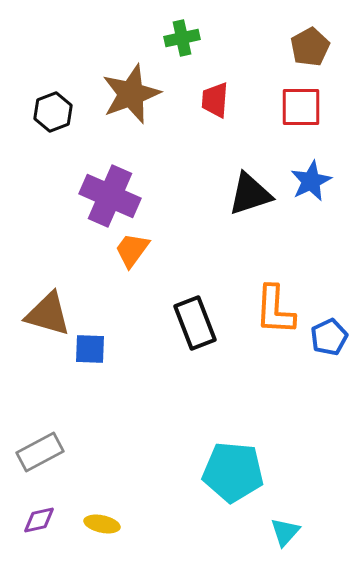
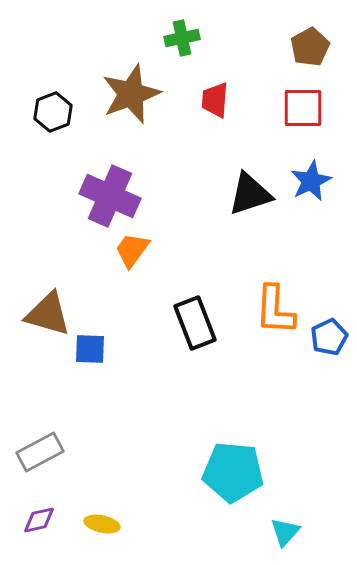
red square: moved 2 px right, 1 px down
